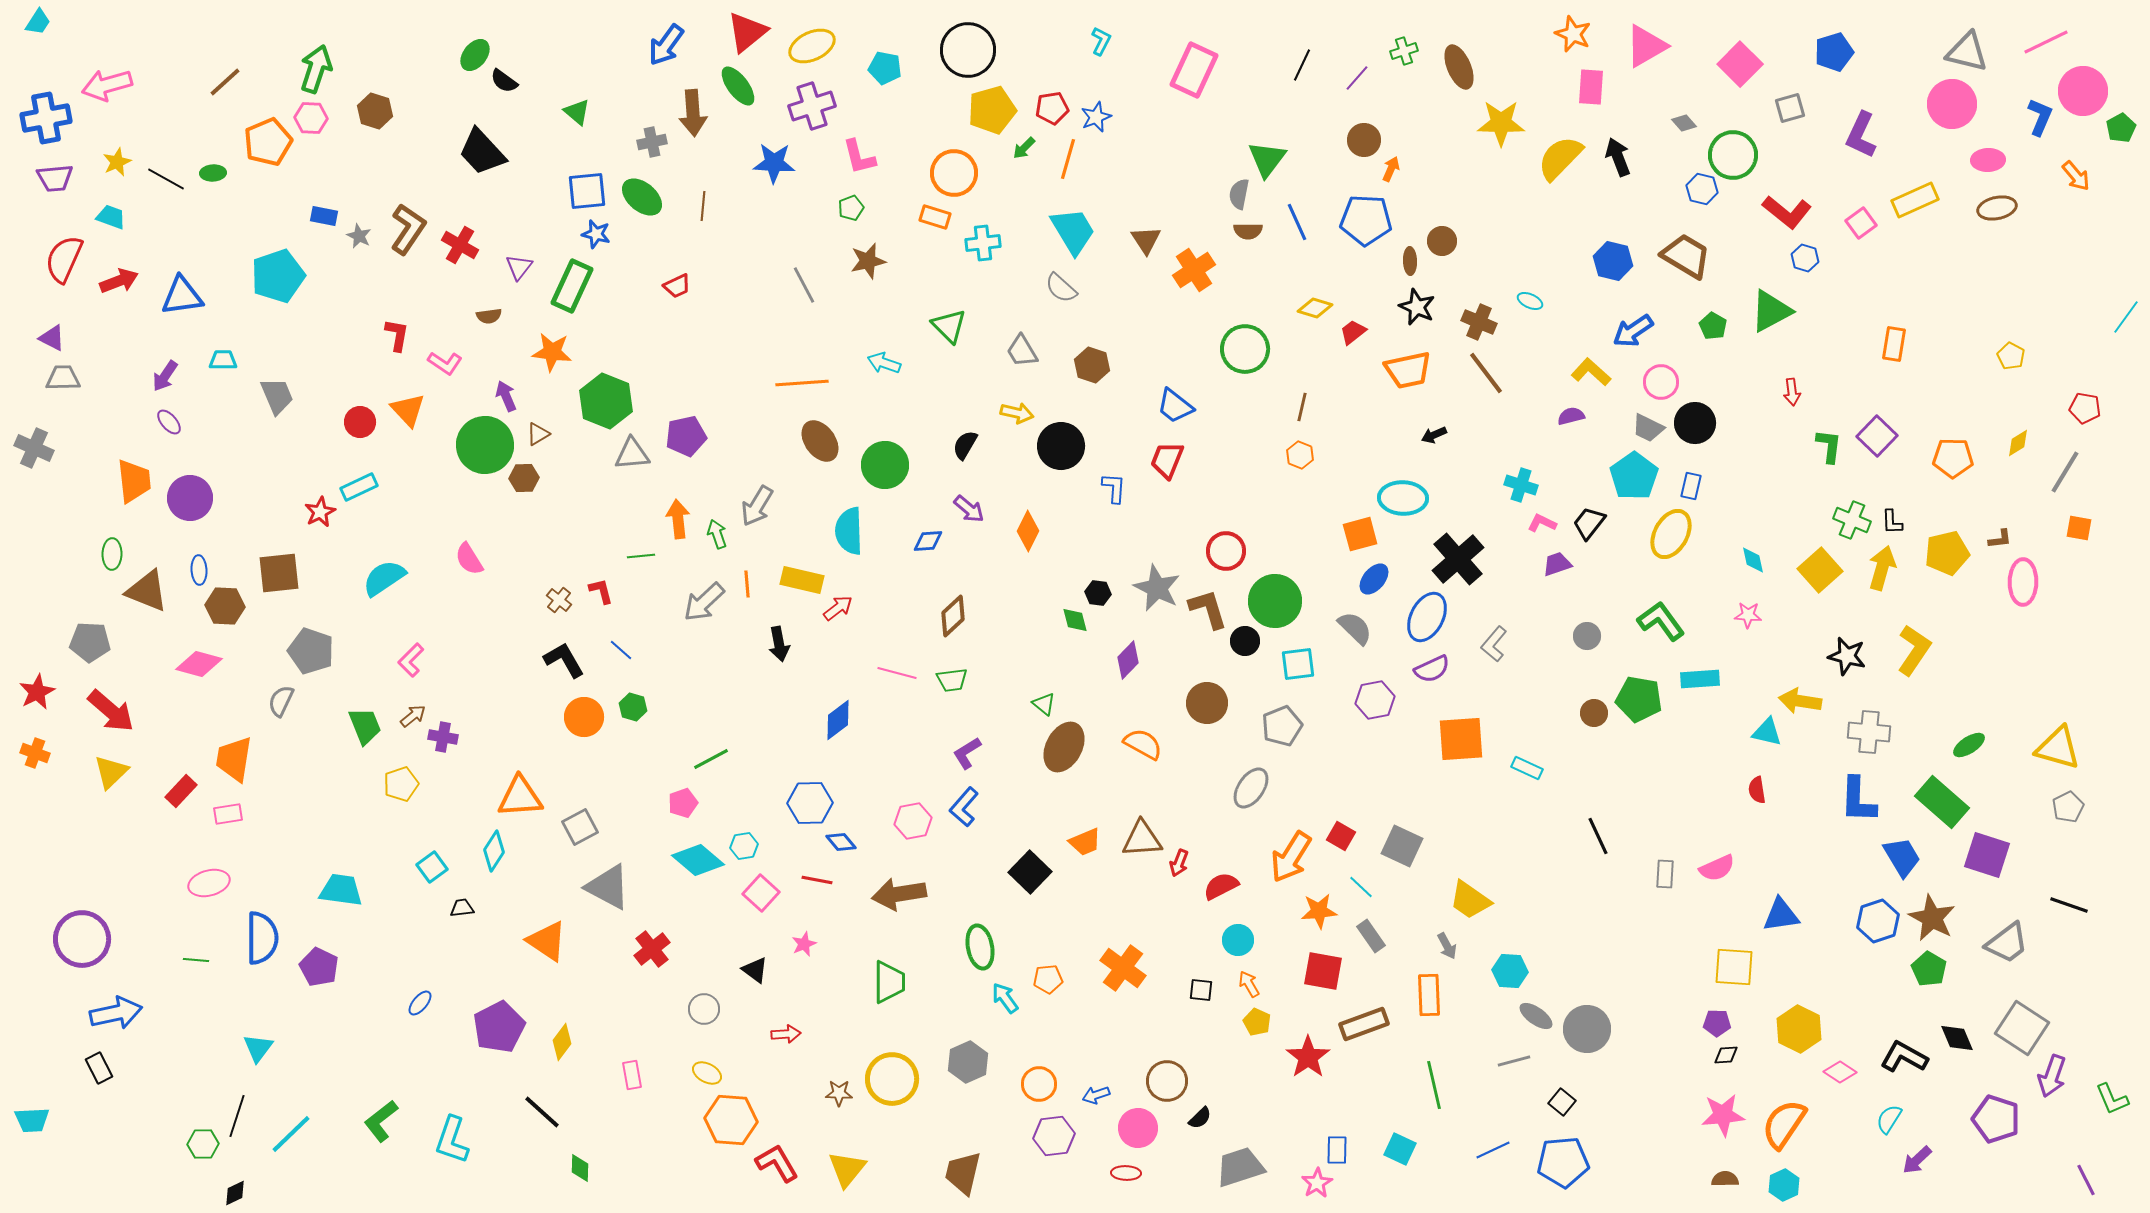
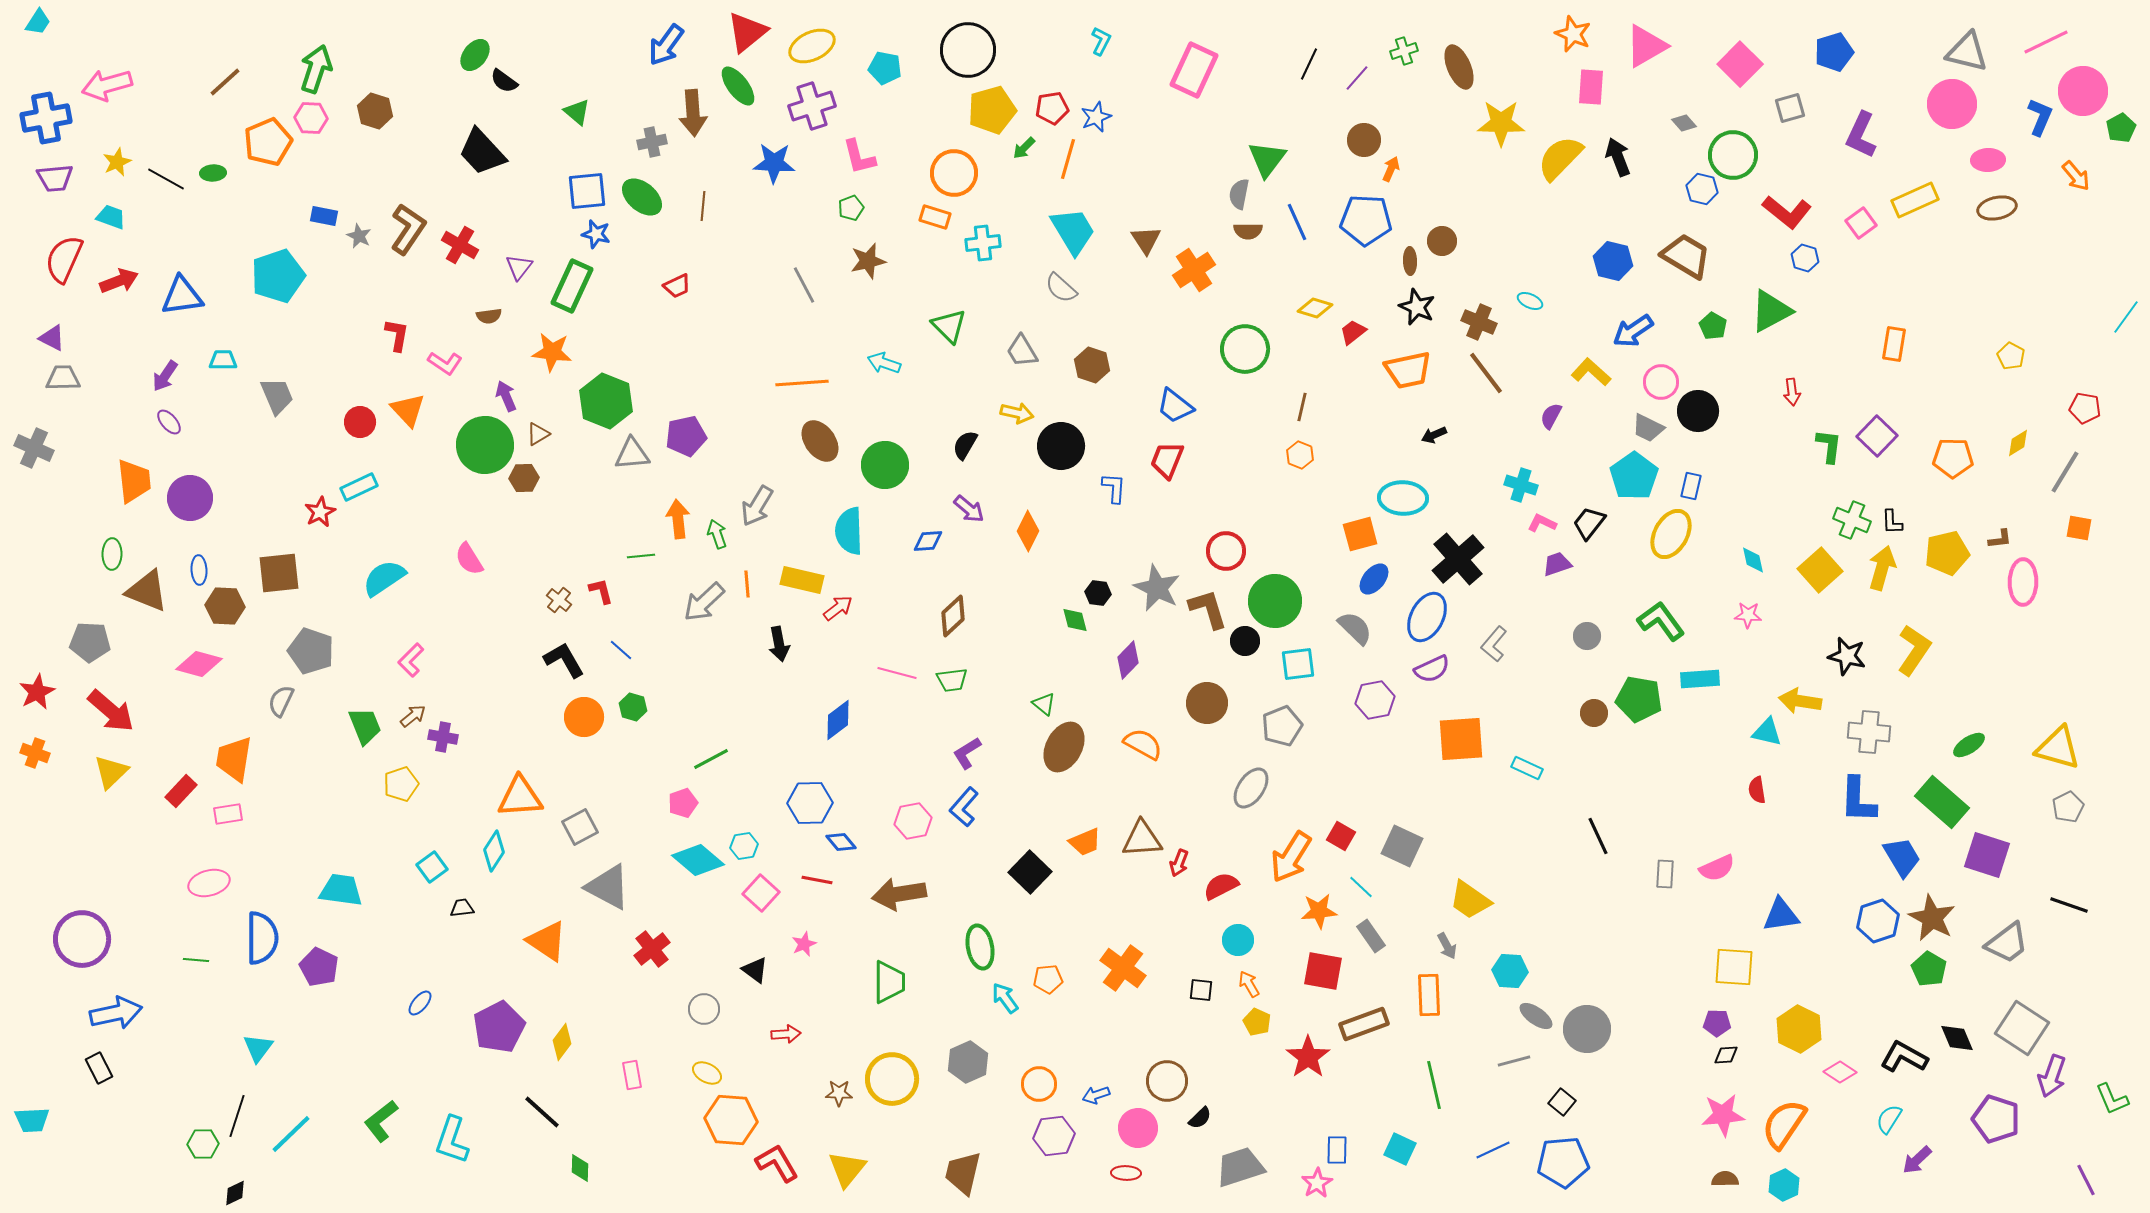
black line at (1302, 65): moved 7 px right, 1 px up
purple semicircle at (1571, 416): moved 20 px left; rotated 48 degrees counterclockwise
black circle at (1695, 423): moved 3 px right, 12 px up
